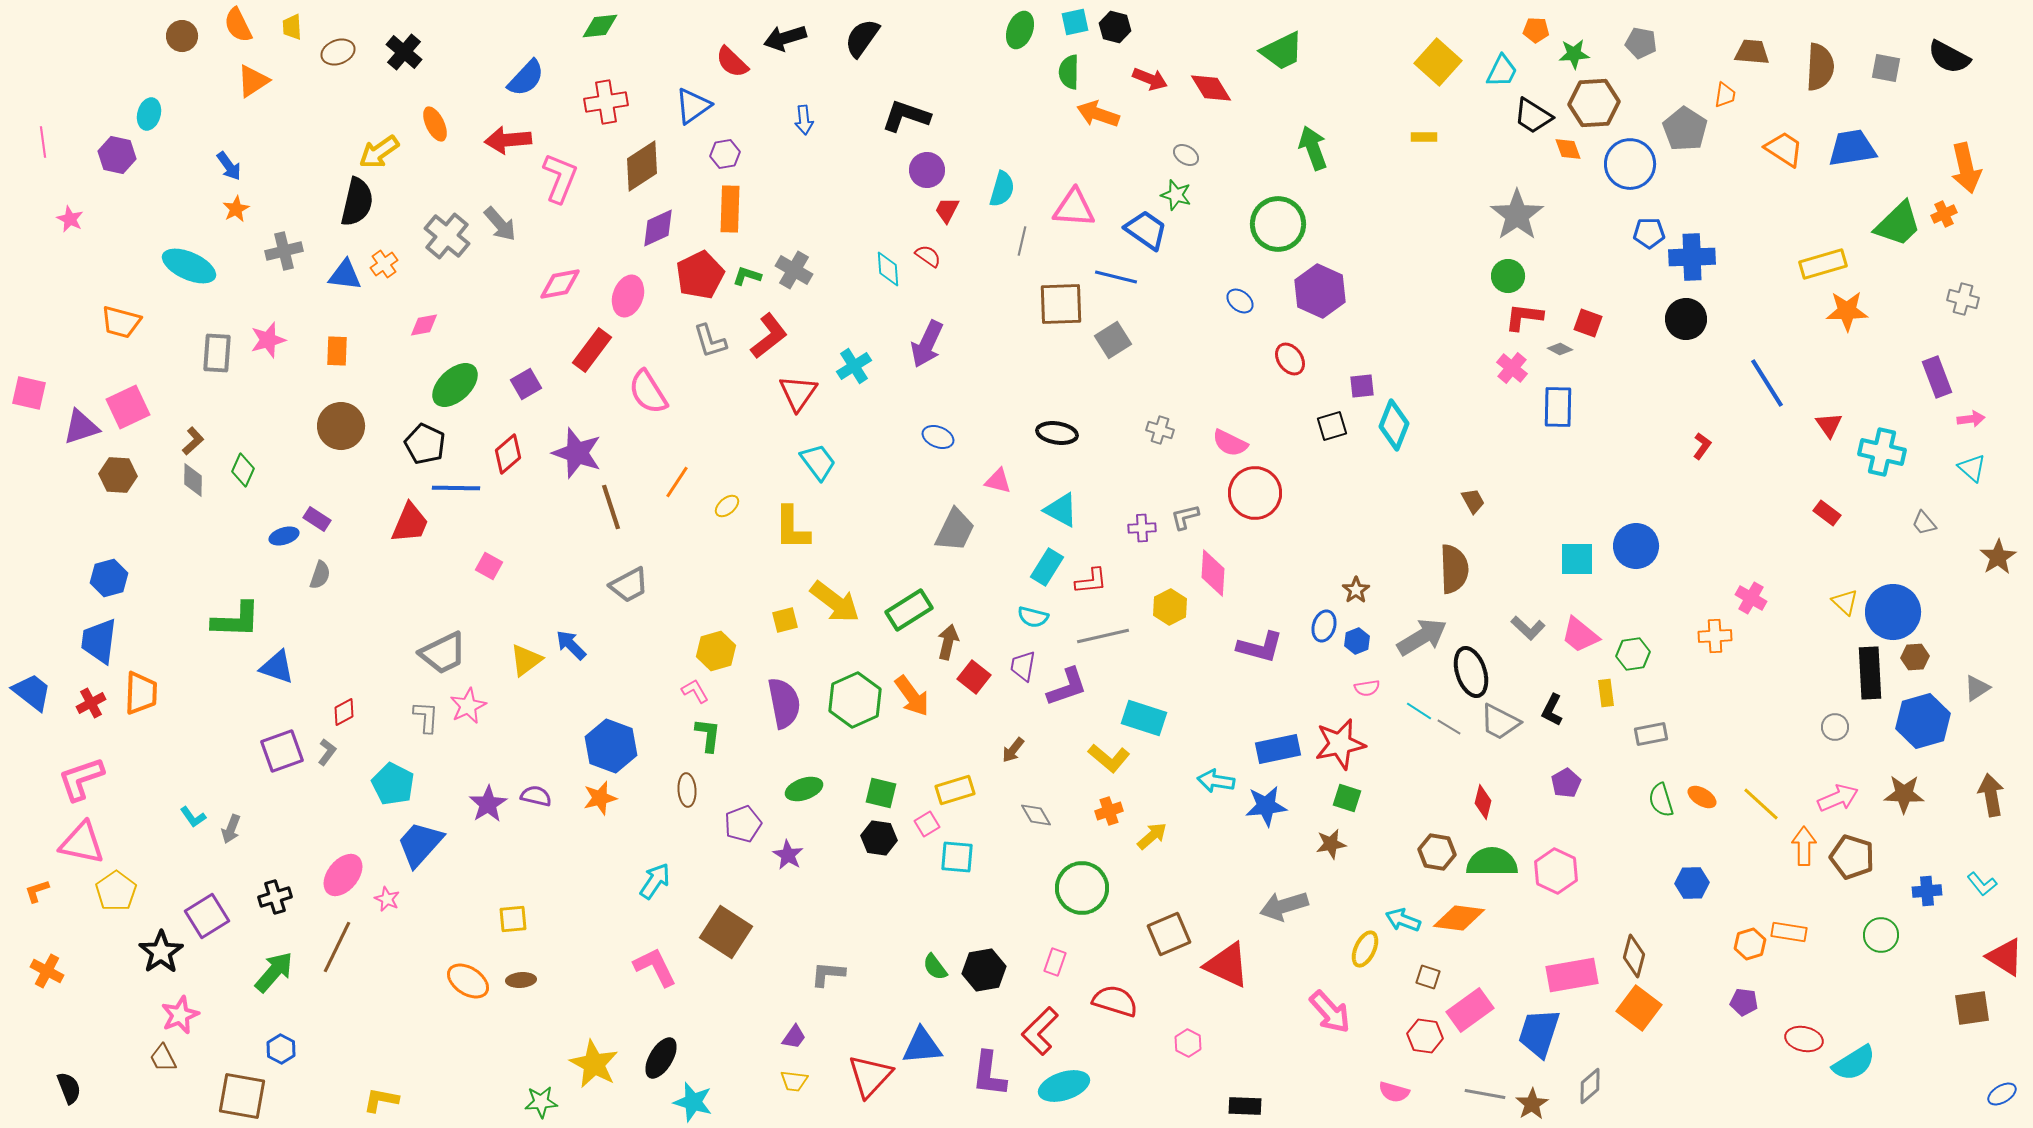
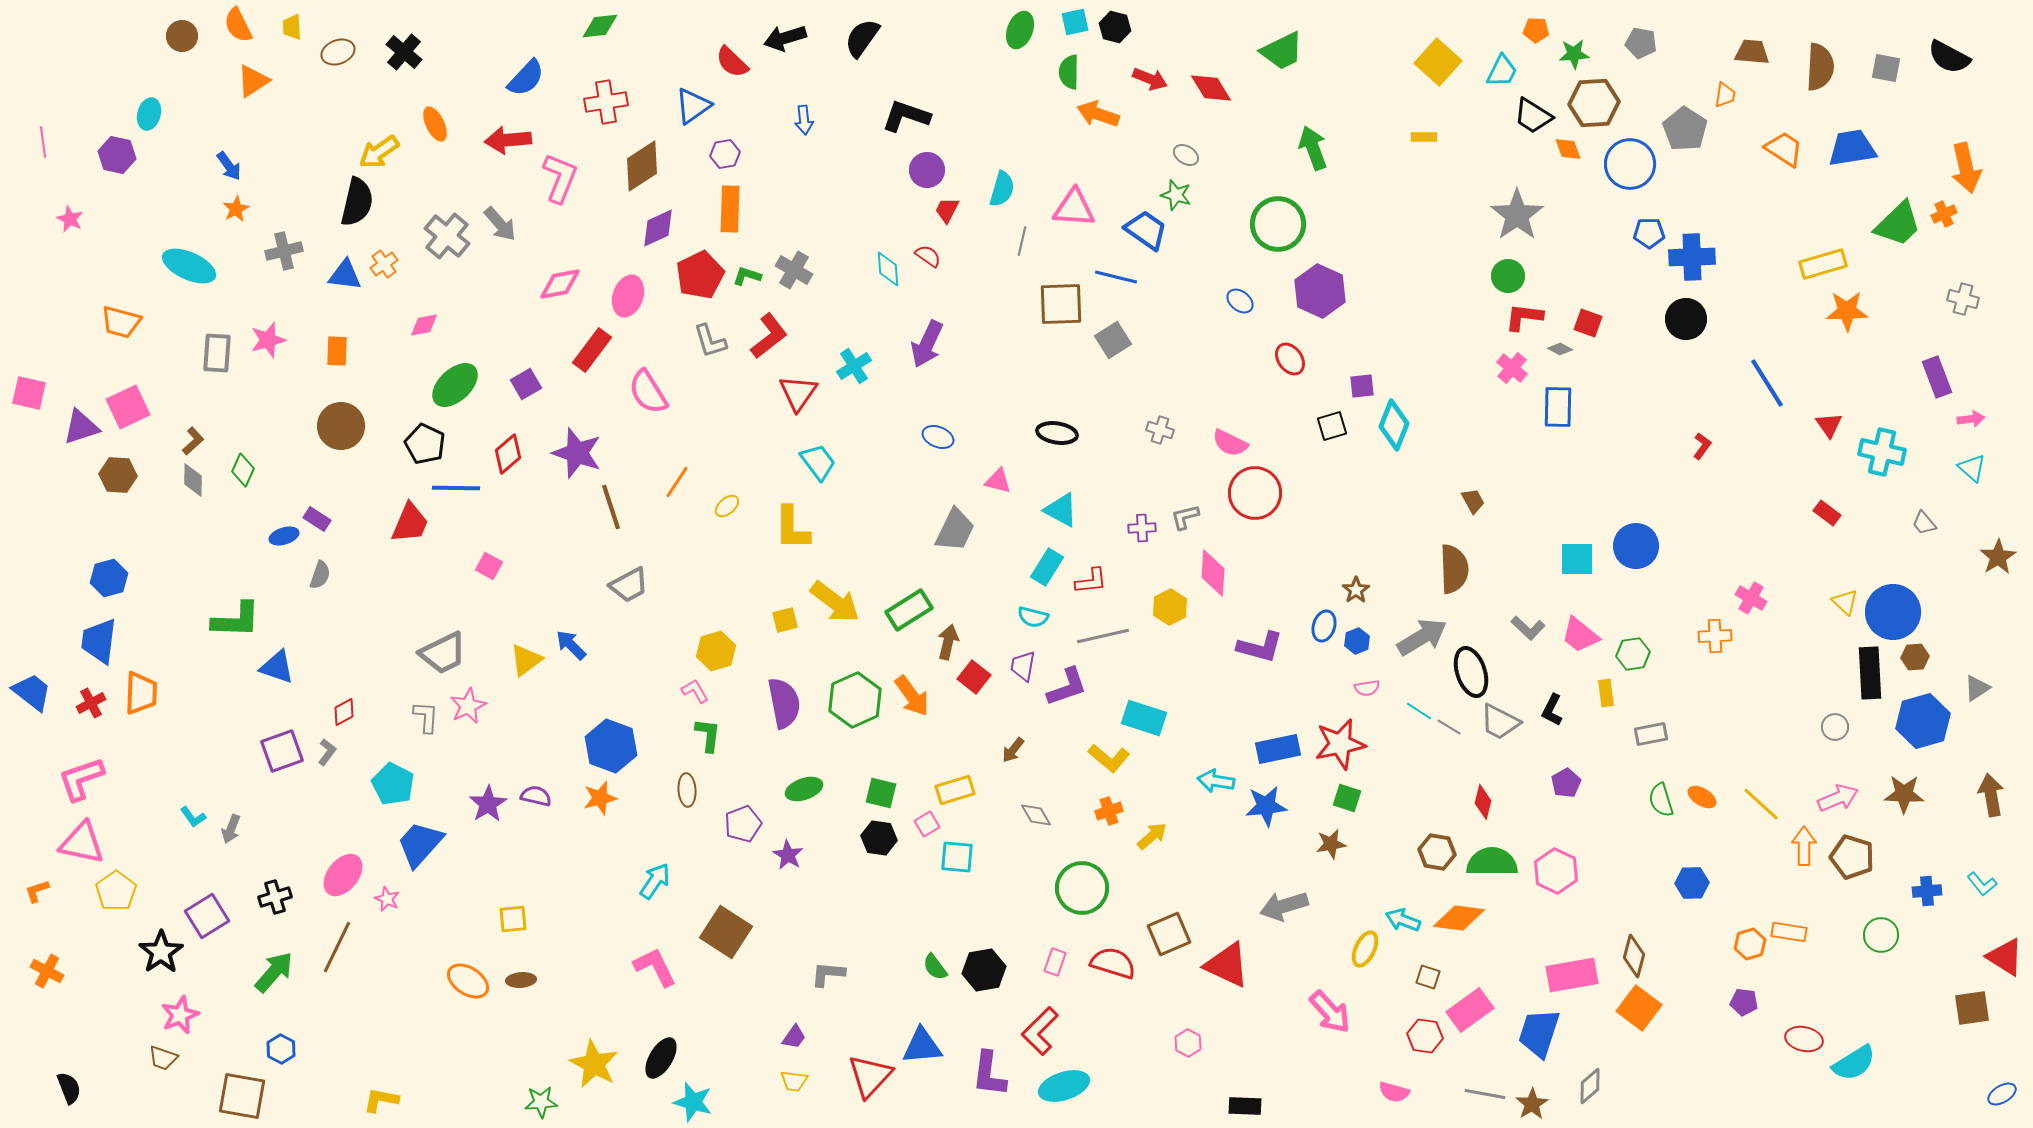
red semicircle at (1115, 1001): moved 2 px left, 38 px up
brown trapezoid at (163, 1058): rotated 44 degrees counterclockwise
